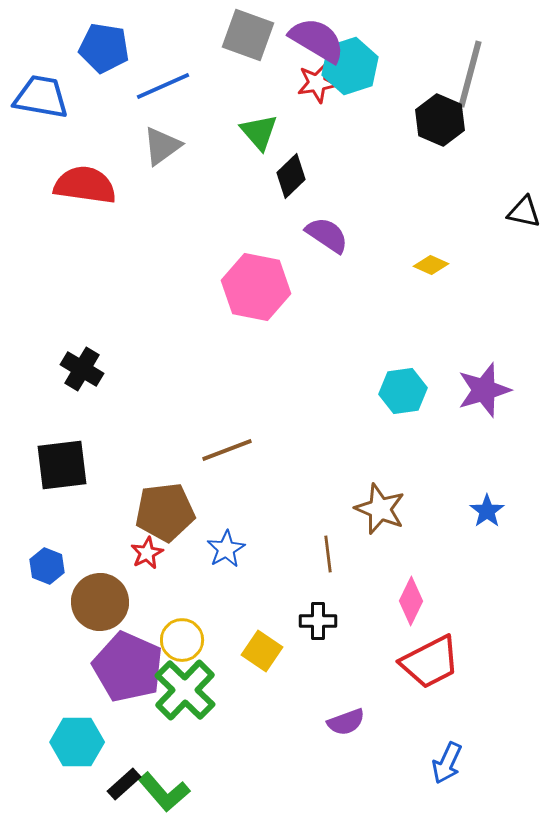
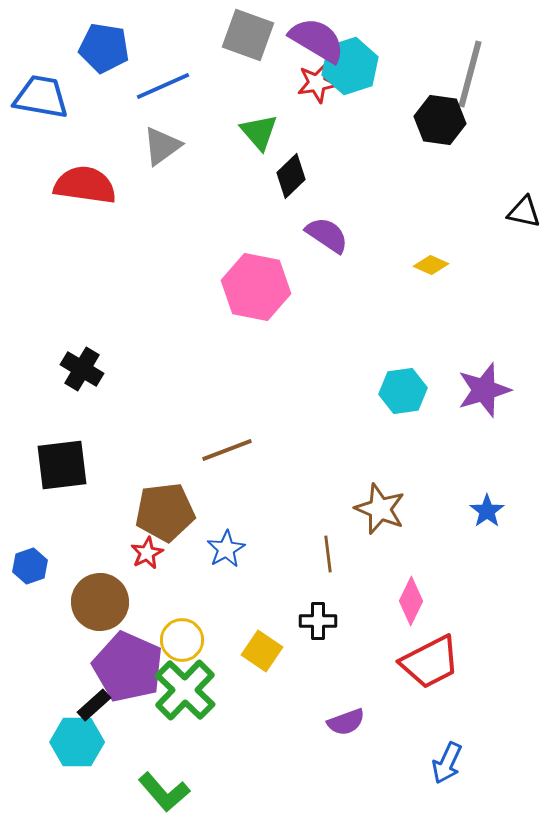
black hexagon at (440, 120): rotated 15 degrees counterclockwise
blue hexagon at (47, 566): moved 17 px left; rotated 20 degrees clockwise
black rectangle at (124, 784): moved 30 px left, 79 px up
